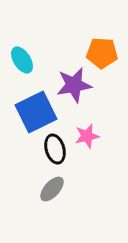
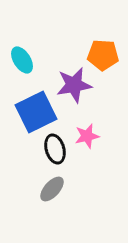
orange pentagon: moved 1 px right, 2 px down
